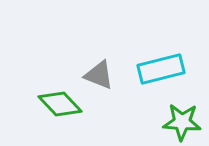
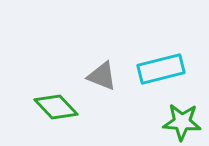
gray triangle: moved 3 px right, 1 px down
green diamond: moved 4 px left, 3 px down
